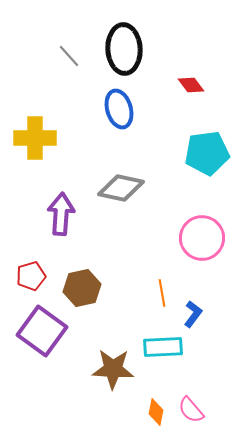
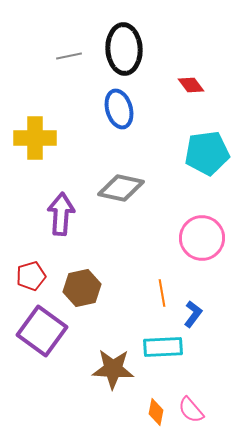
gray line: rotated 60 degrees counterclockwise
